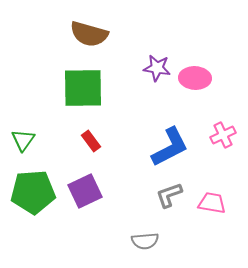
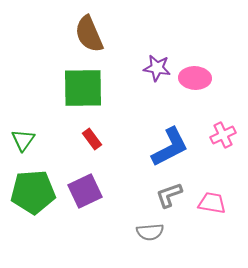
brown semicircle: rotated 51 degrees clockwise
red rectangle: moved 1 px right, 2 px up
gray semicircle: moved 5 px right, 9 px up
